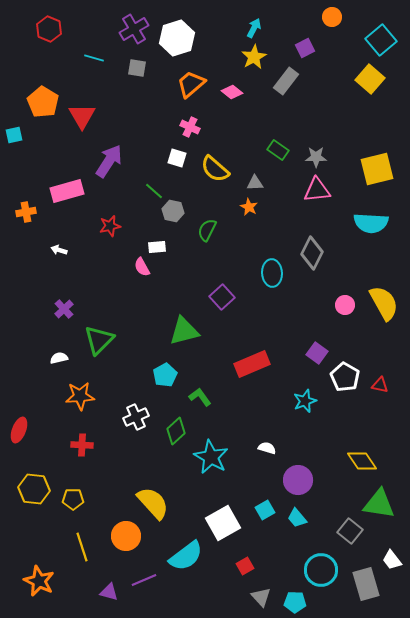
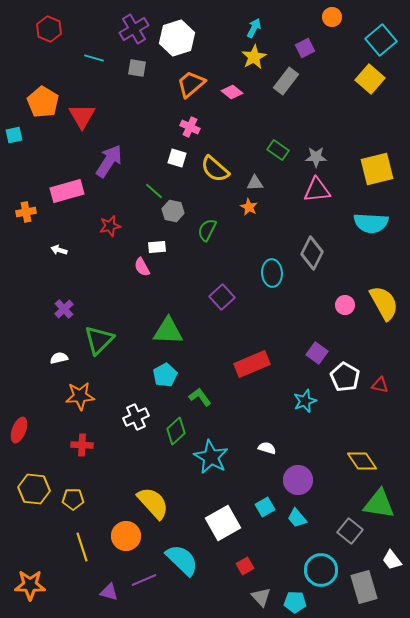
green triangle at (184, 331): moved 16 px left; rotated 16 degrees clockwise
cyan square at (265, 510): moved 3 px up
cyan semicircle at (186, 556): moved 4 px left, 4 px down; rotated 99 degrees counterclockwise
orange star at (39, 581): moved 9 px left, 4 px down; rotated 24 degrees counterclockwise
gray rectangle at (366, 584): moved 2 px left, 3 px down
